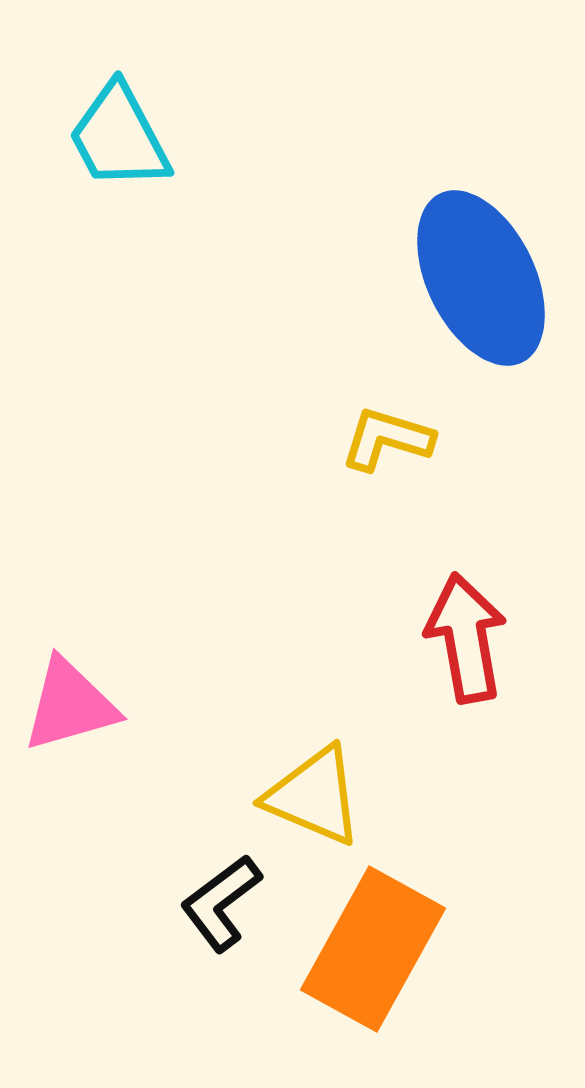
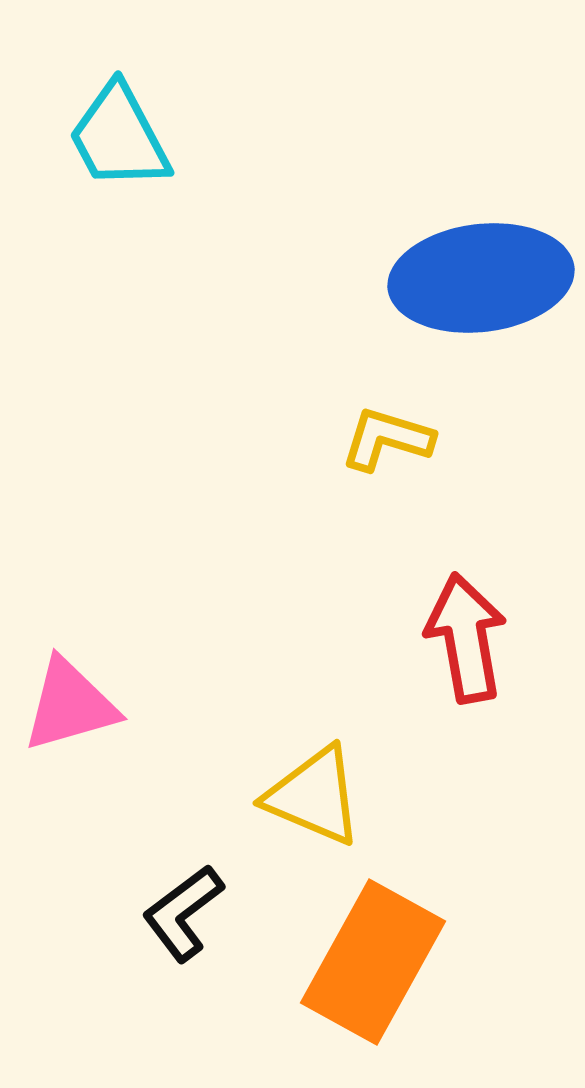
blue ellipse: rotated 71 degrees counterclockwise
black L-shape: moved 38 px left, 10 px down
orange rectangle: moved 13 px down
